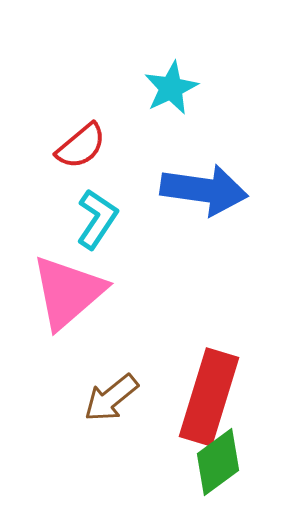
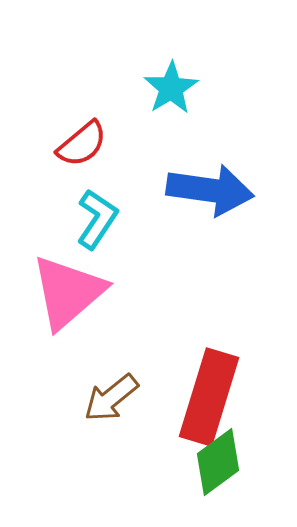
cyan star: rotated 6 degrees counterclockwise
red semicircle: moved 1 px right, 2 px up
blue arrow: moved 6 px right
